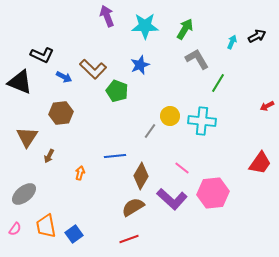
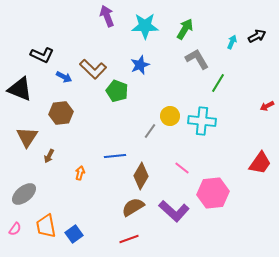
black triangle: moved 7 px down
purple L-shape: moved 2 px right, 12 px down
